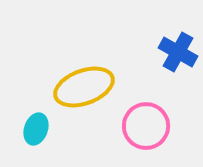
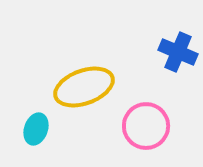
blue cross: rotated 6 degrees counterclockwise
